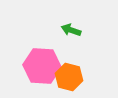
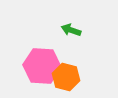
orange hexagon: moved 3 px left
